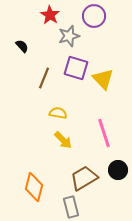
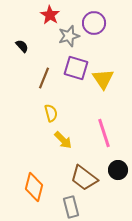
purple circle: moved 7 px down
yellow triangle: rotated 10 degrees clockwise
yellow semicircle: moved 7 px left; rotated 66 degrees clockwise
brown trapezoid: rotated 112 degrees counterclockwise
